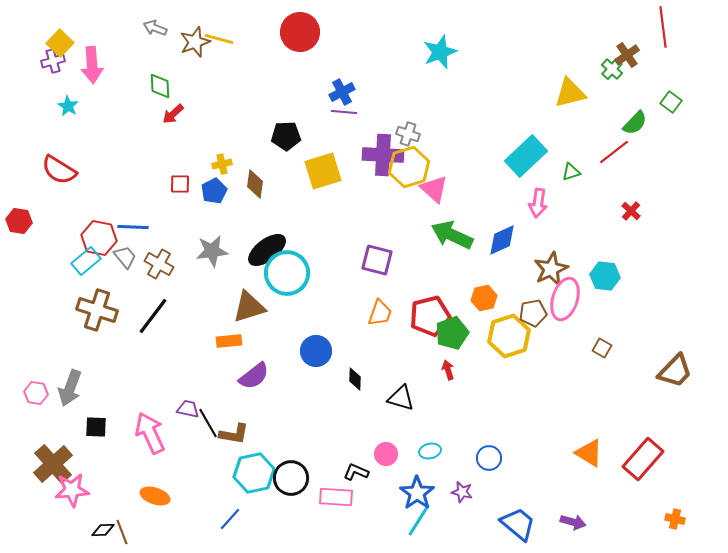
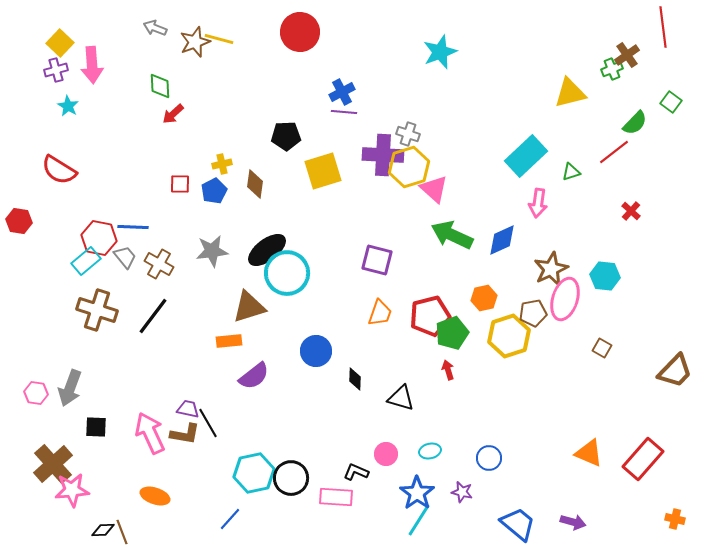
purple cross at (53, 61): moved 3 px right, 9 px down
green cross at (612, 69): rotated 25 degrees clockwise
brown L-shape at (234, 434): moved 49 px left
orange triangle at (589, 453): rotated 8 degrees counterclockwise
